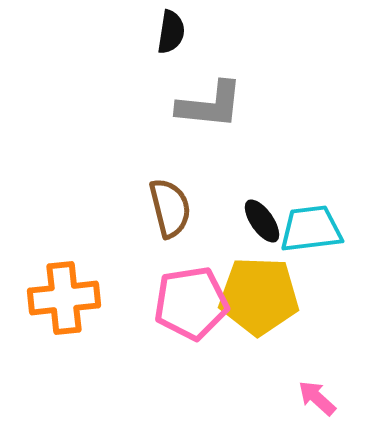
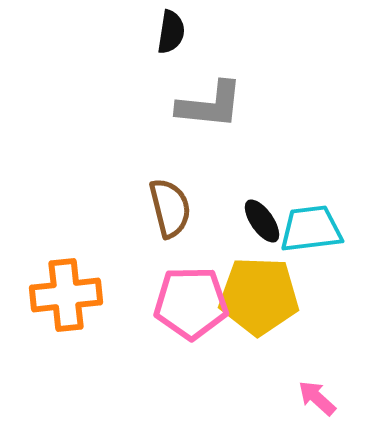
orange cross: moved 2 px right, 3 px up
pink pentagon: rotated 8 degrees clockwise
